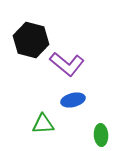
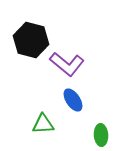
blue ellipse: rotated 70 degrees clockwise
